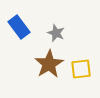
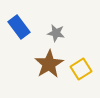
gray star: rotated 12 degrees counterclockwise
yellow square: rotated 25 degrees counterclockwise
